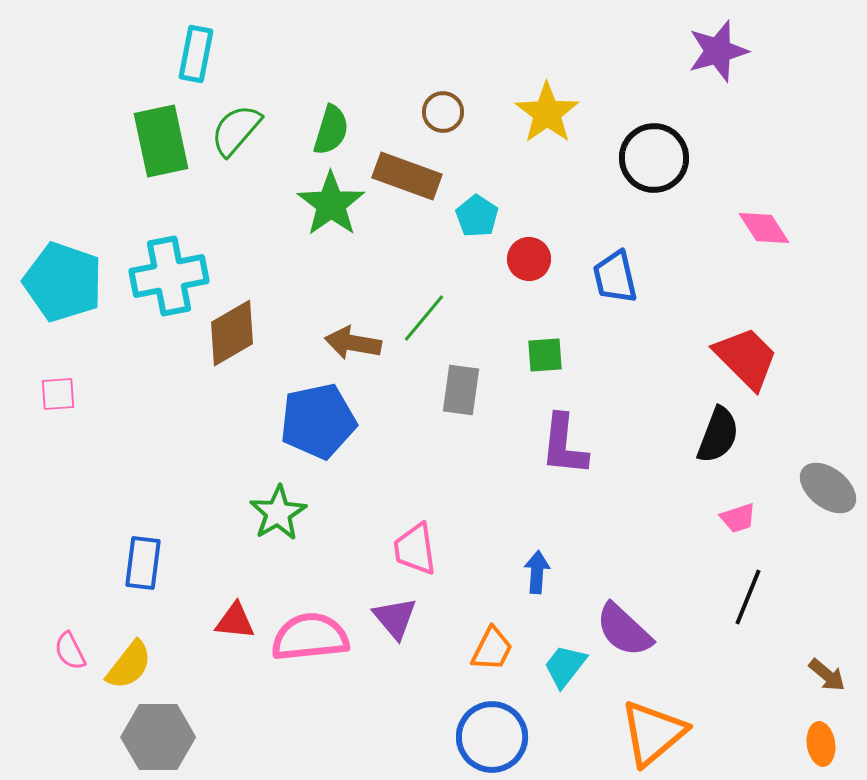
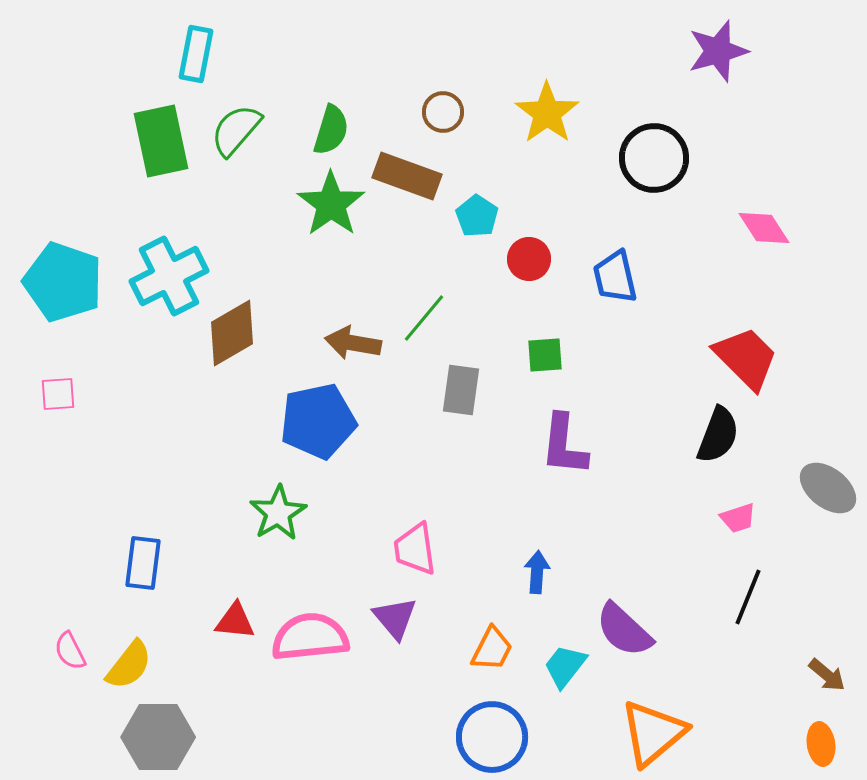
cyan cross at (169, 276): rotated 16 degrees counterclockwise
